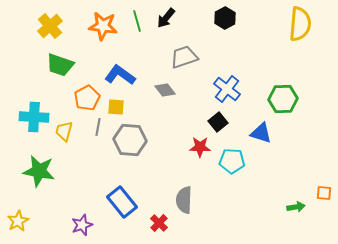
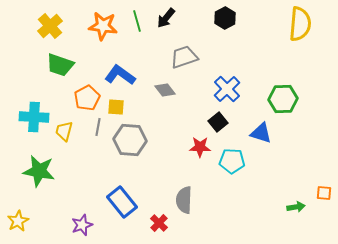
blue cross: rotated 8 degrees clockwise
